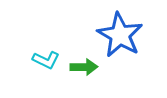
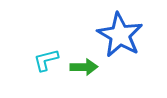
cyan L-shape: rotated 140 degrees clockwise
